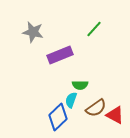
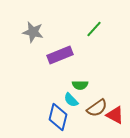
cyan semicircle: rotated 63 degrees counterclockwise
brown semicircle: moved 1 px right
blue diamond: rotated 32 degrees counterclockwise
